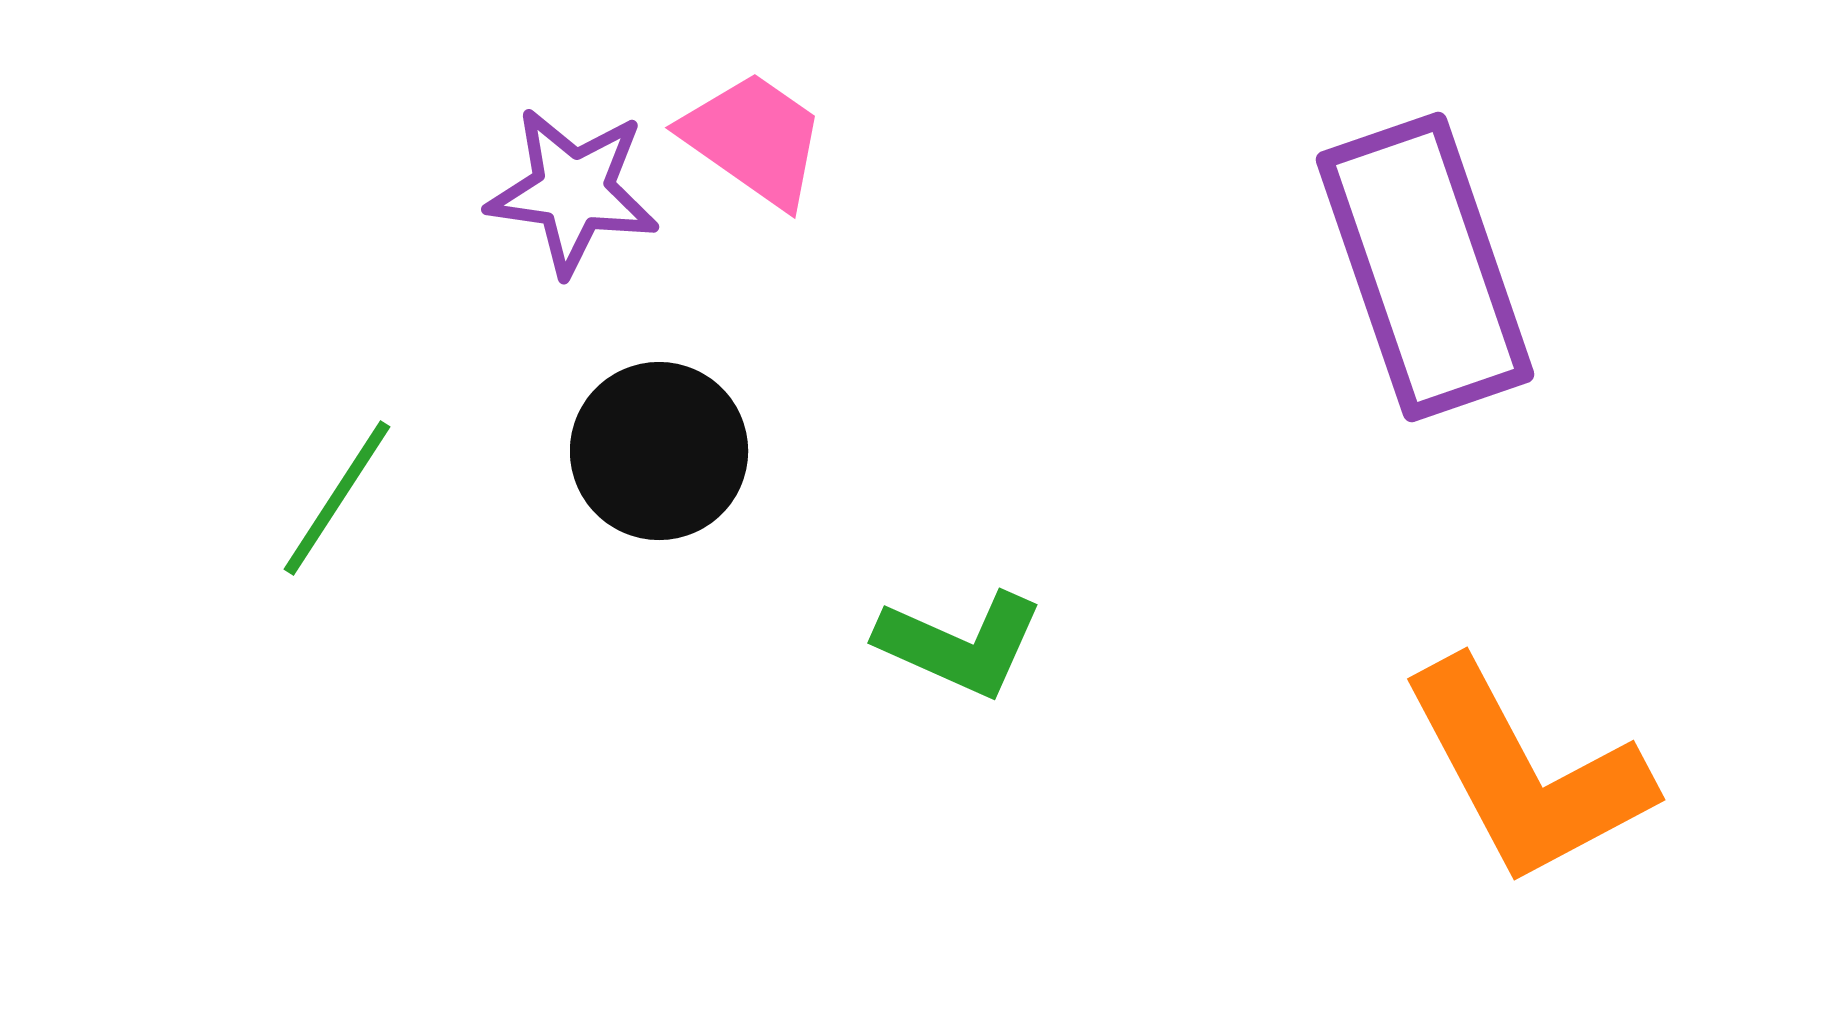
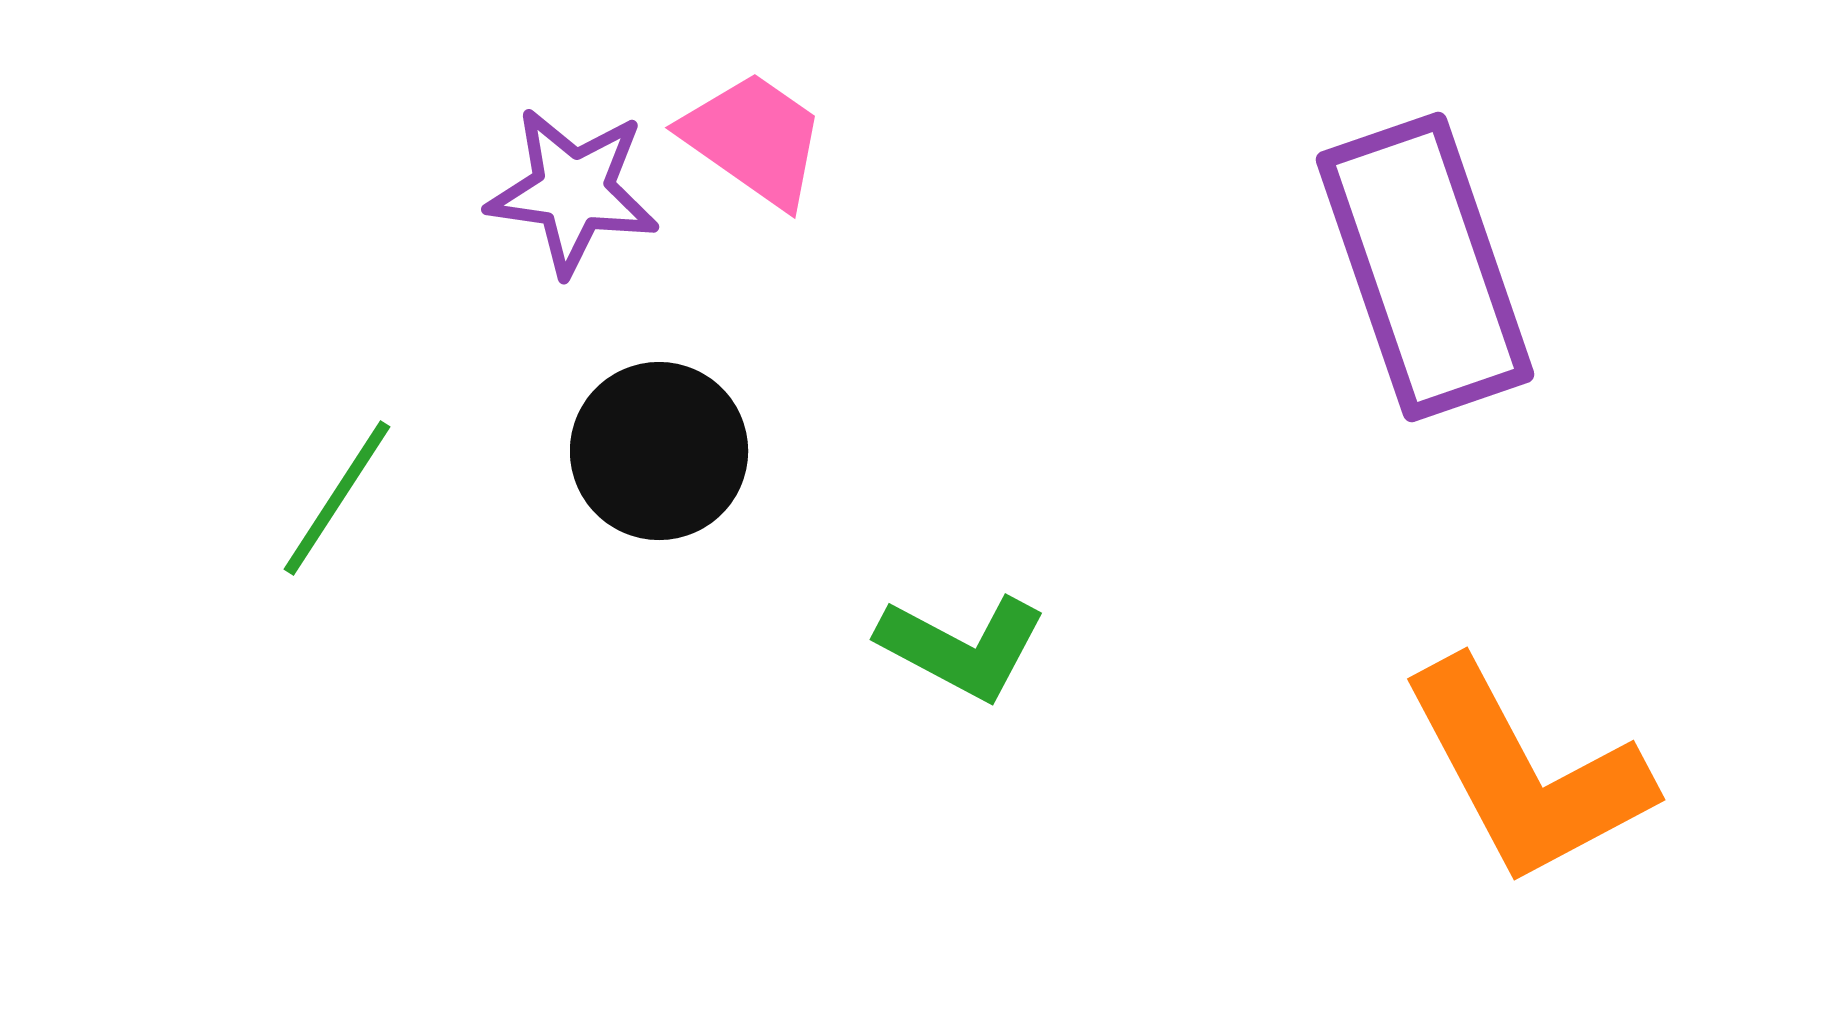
green L-shape: moved 2 px right, 3 px down; rotated 4 degrees clockwise
